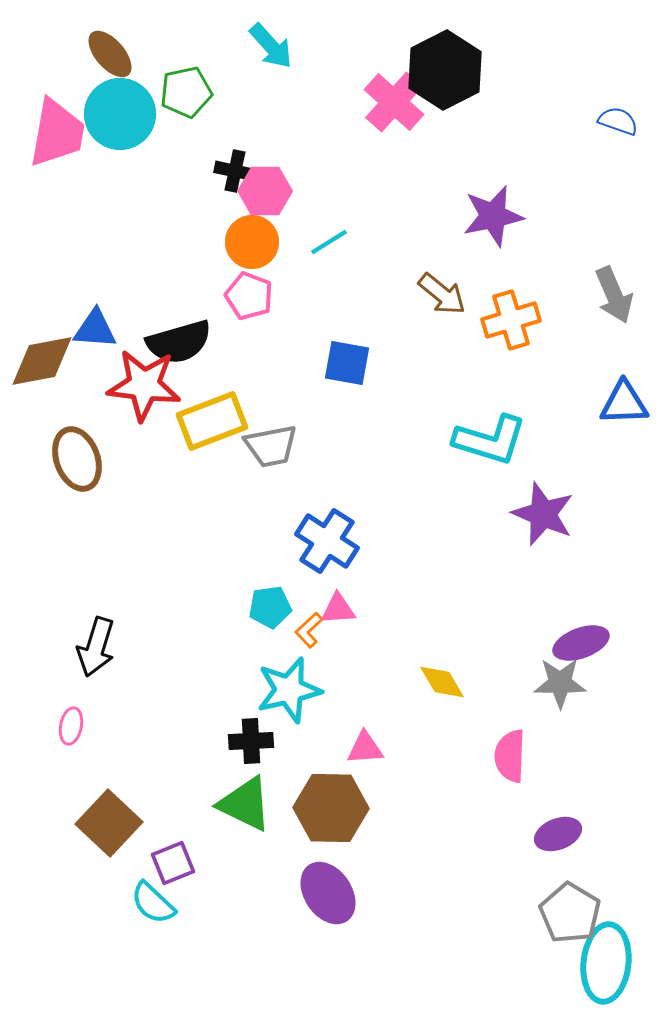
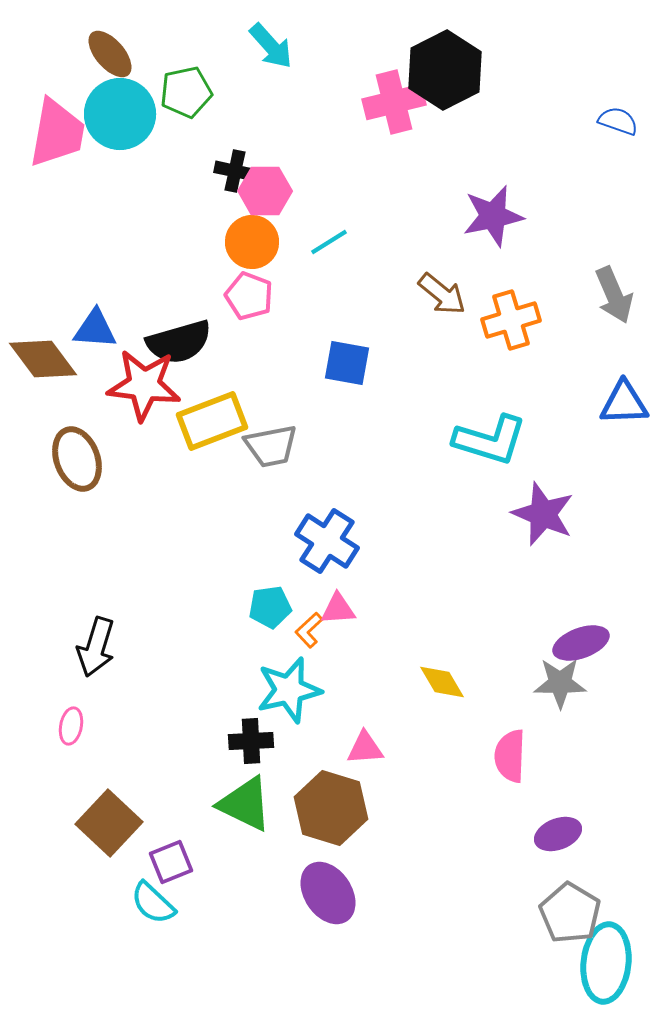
pink cross at (394, 102): rotated 34 degrees clockwise
brown diamond at (42, 361): moved 1 px right, 2 px up; rotated 64 degrees clockwise
brown hexagon at (331, 808): rotated 16 degrees clockwise
purple square at (173, 863): moved 2 px left, 1 px up
